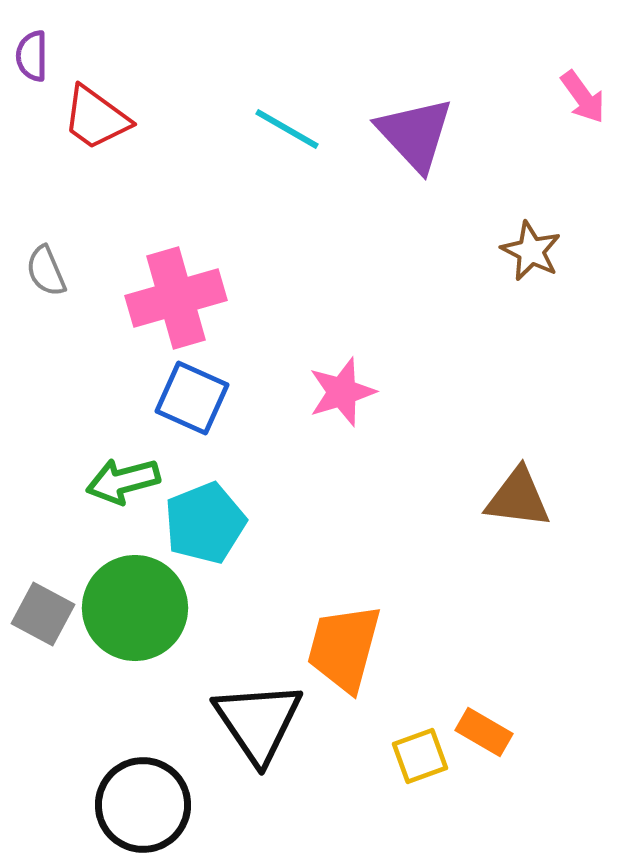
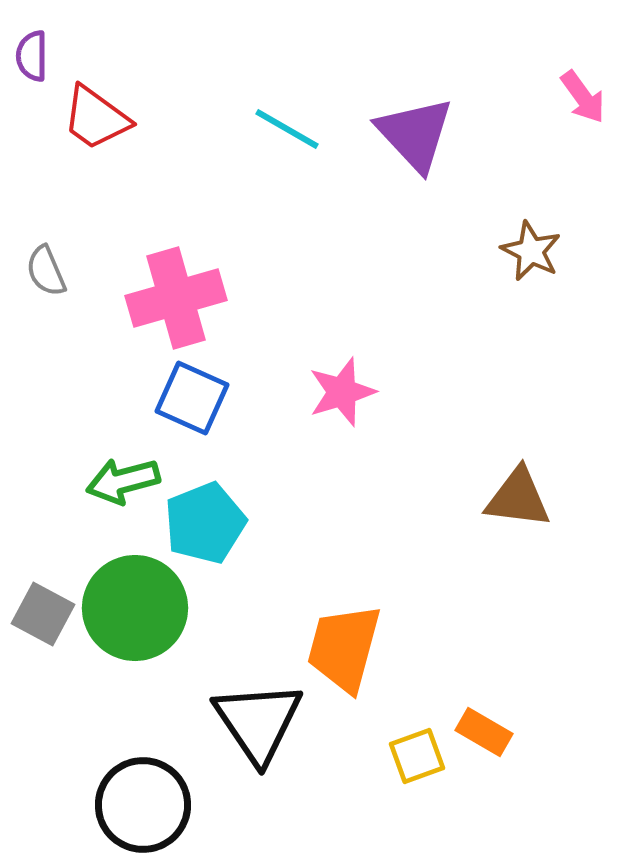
yellow square: moved 3 px left
